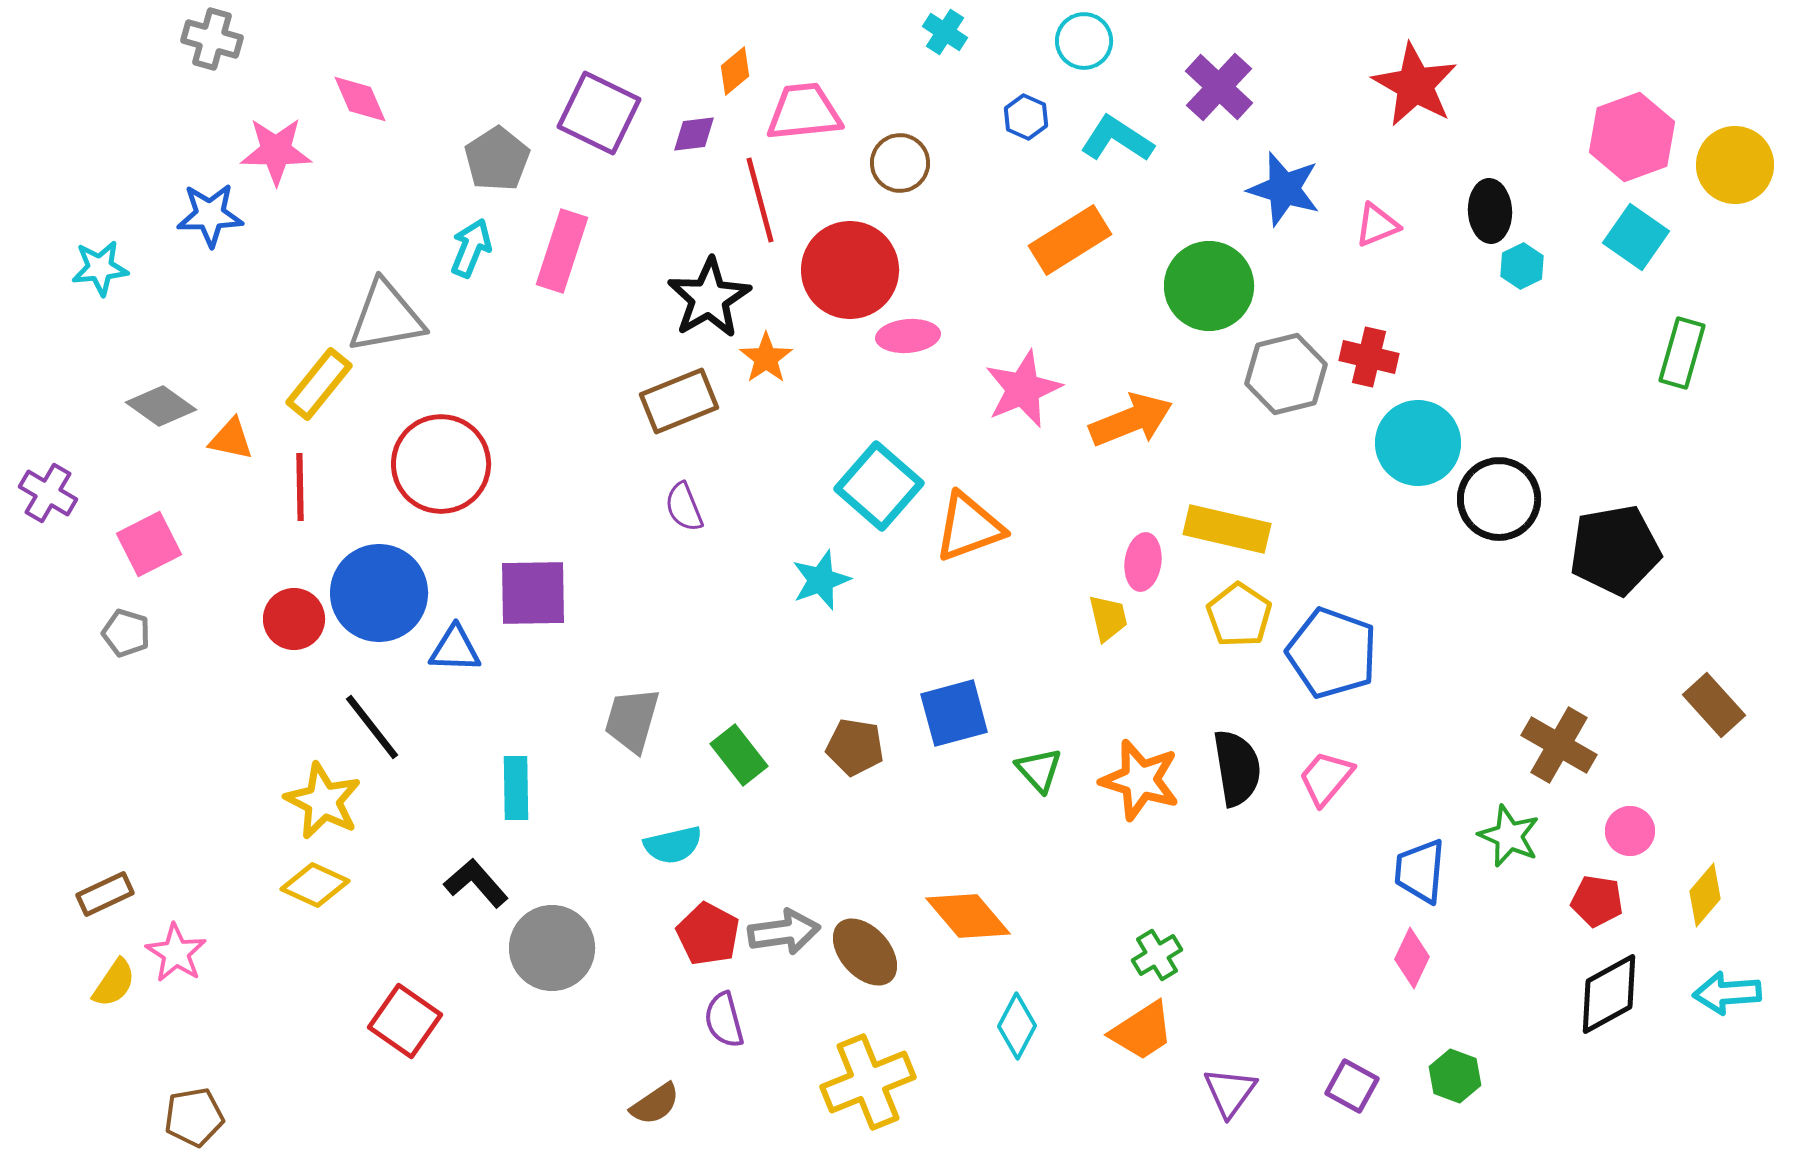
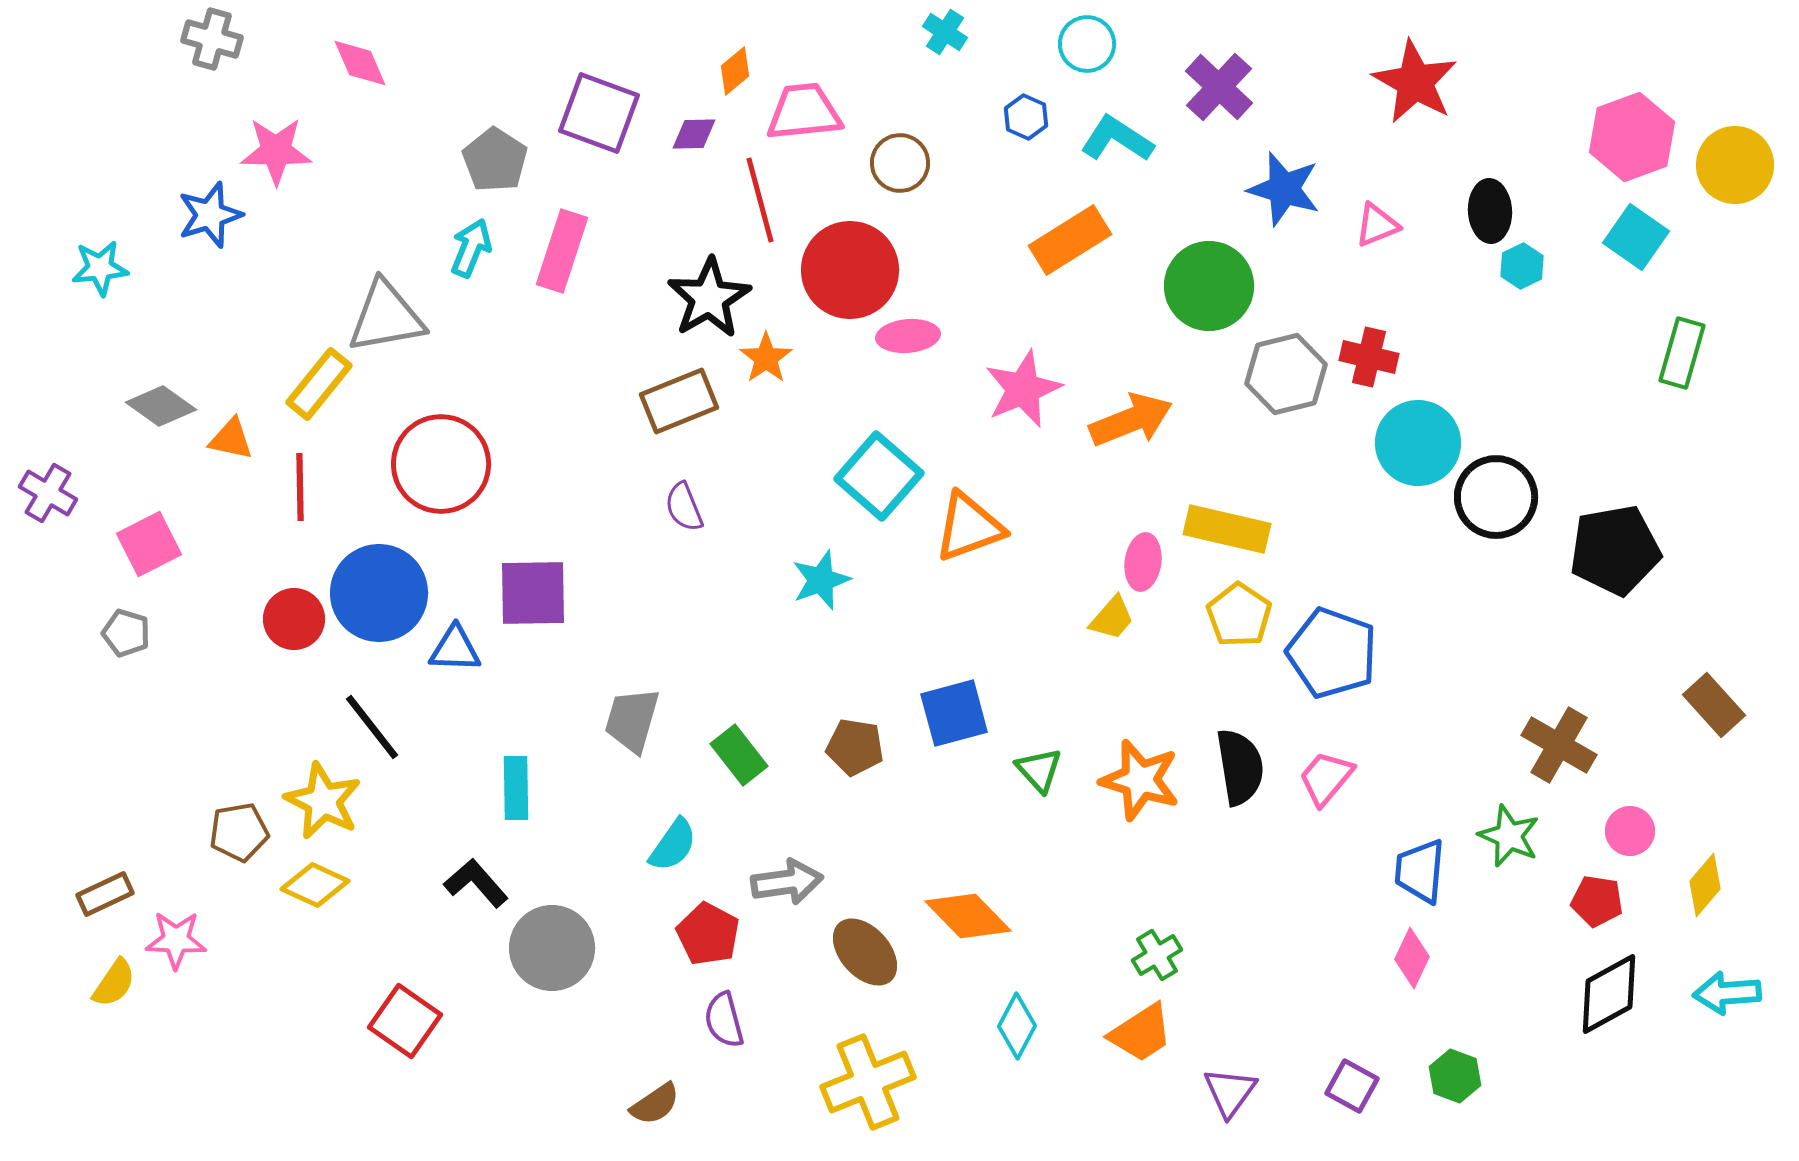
cyan circle at (1084, 41): moved 3 px right, 3 px down
red star at (1415, 85): moved 3 px up
pink diamond at (360, 99): moved 36 px up
purple square at (599, 113): rotated 6 degrees counterclockwise
purple diamond at (694, 134): rotated 6 degrees clockwise
gray pentagon at (497, 159): moved 2 px left, 1 px down; rotated 6 degrees counterclockwise
blue star at (210, 215): rotated 16 degrees counterclockwise
cyan square at (879, 486): moved 10 px up
black circle at (1499, 499): moved 3 px left, 2 px up
yellow trapezoid at (1108, 618): moved 4 px right; rotated 54 degrees clockwise
black semicircle at (1237, 768): moved 3 px right, 1 px up
cyan semicircle at (673, 845): rotated 42 degrees counterclockwise
yellow diamond at (1705, 895): moved 10 px up
orange diamond at (968, 916): rotated 4 degrees counterclockwise
gray arrow at (784, 932): moved 3 px right, 50 px up
pink star at (176, 953): moved 13 px up; rotated 30 degrees counterclockwise
orange trapezoid at (1142, 1031): moved 1 px left, 2 px down
brown pentagon at (194, 1117): moved 45 px right, 285 px up
